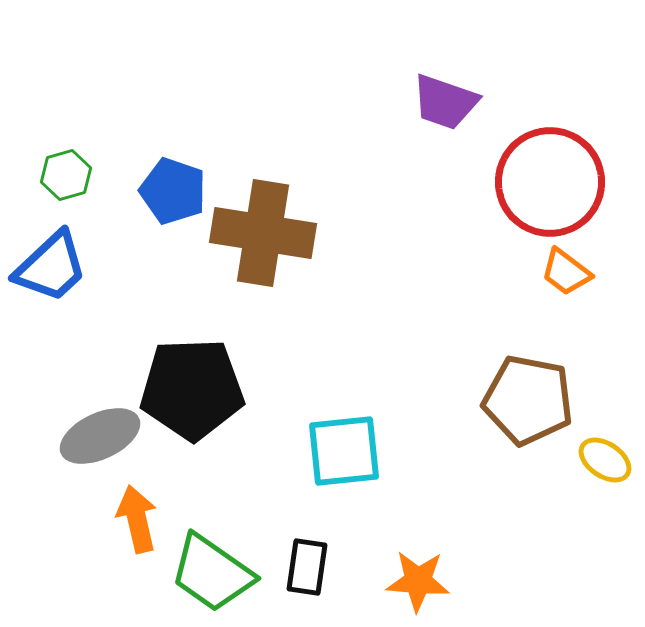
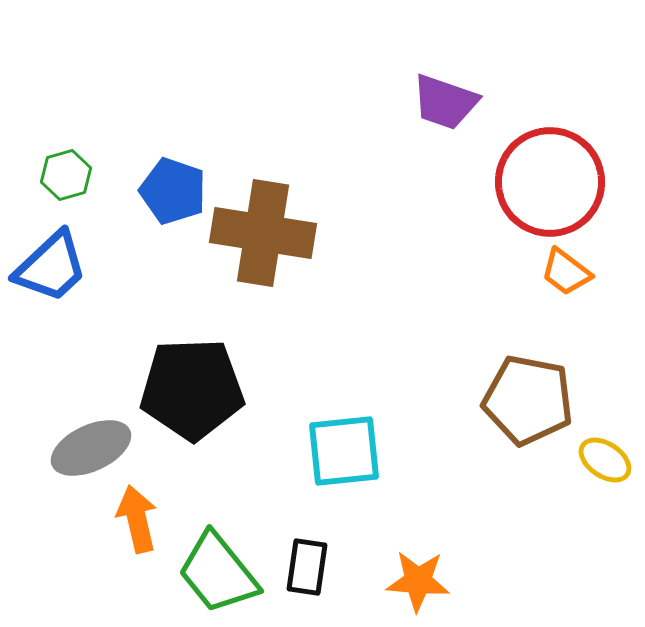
gray ellipse: moved 9 px left, 12 px down
green trapezoid: moved 6 px right; rotated 16 degrees clockwise
